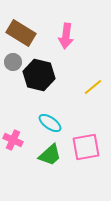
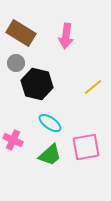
gray circle: moved 3 px right, 1 px down
black hexagon: moved 2 px left, 9 px down
